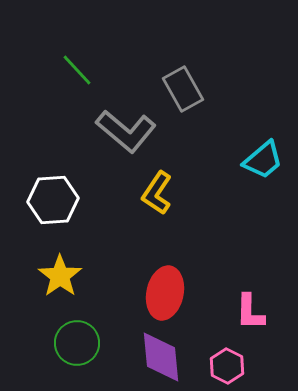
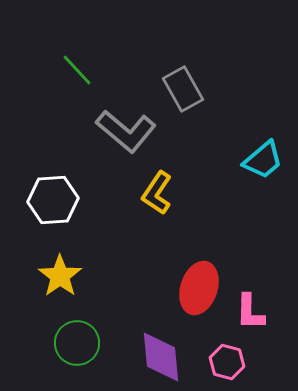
red ellipse: moved 34 px right, 5 px up; rotated 6 degrees clockwise
pink hexagon: moved 4 px up; rotated 12 degrees counterclockwise
